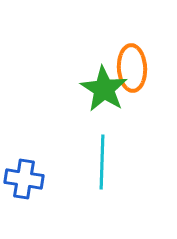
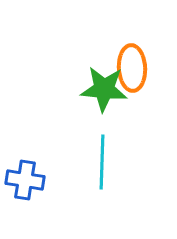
green star: rotated 27 degrees counterclockwise
blue cross: moved 1 px right, 1 px down
